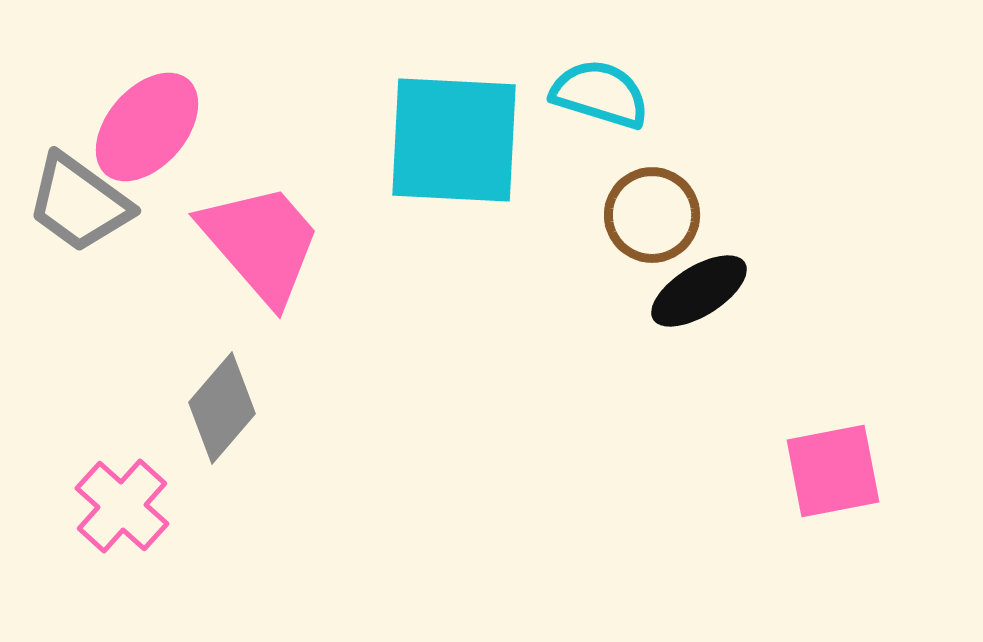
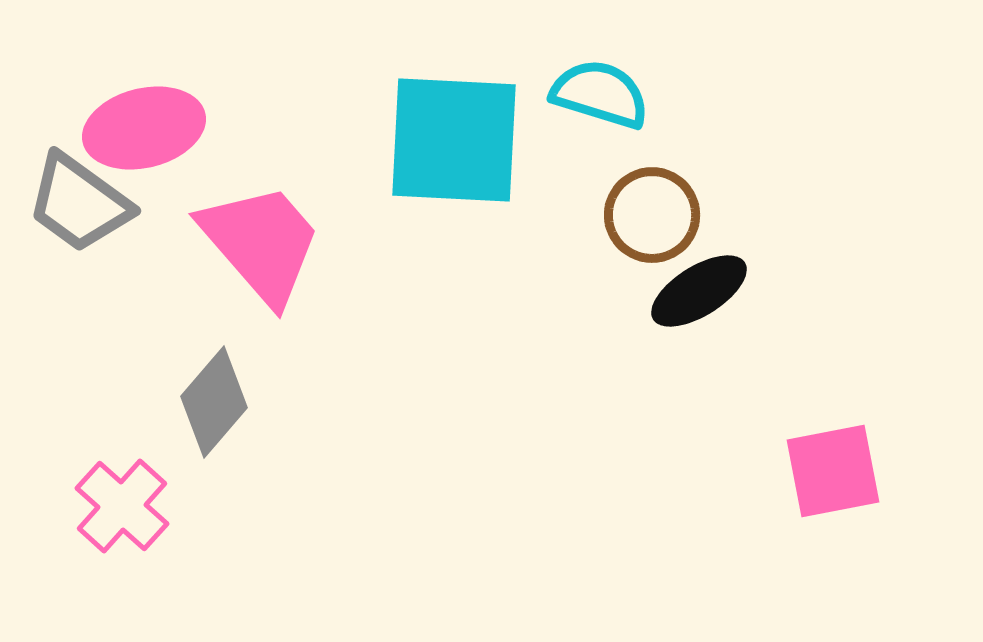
pink ellipse: moved 3 px left, 1 px down; rotated 35 degrees clockwise
gray diamond: moved 8 px left, 6 px up
